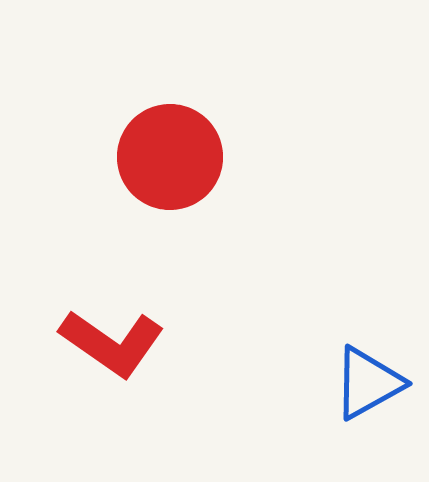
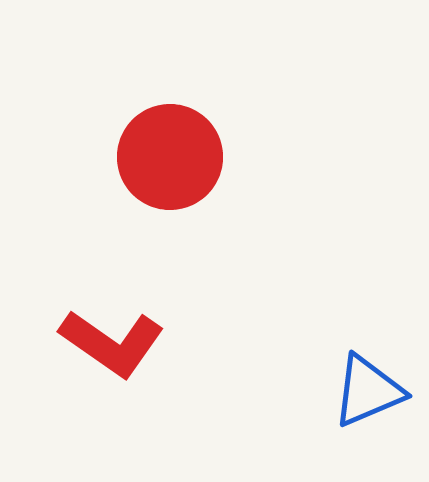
blue triangle: moved 8 px down; rotated 6 degrees clockwise
